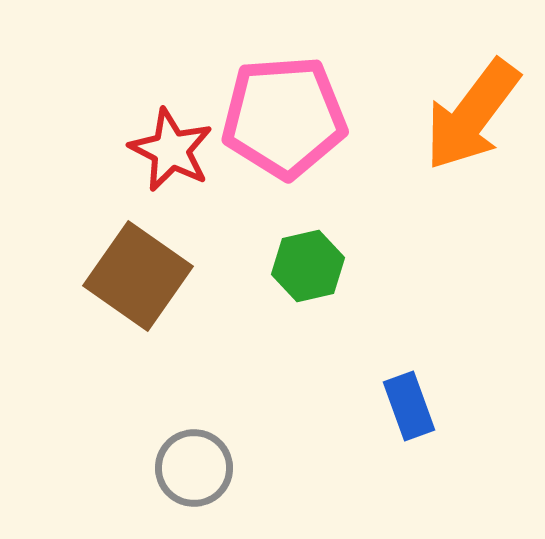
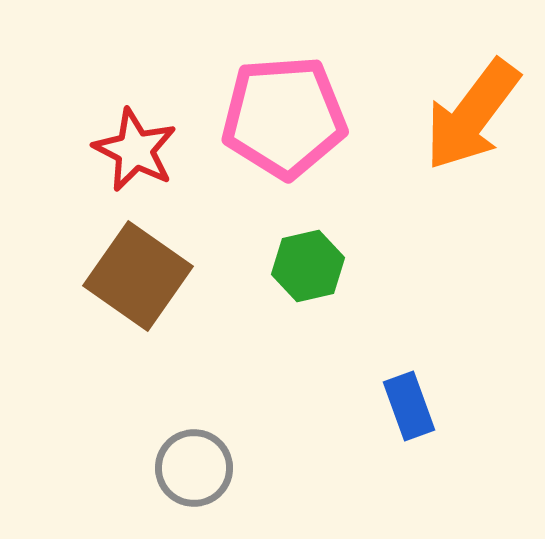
red star: moved 36 px left
